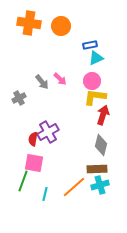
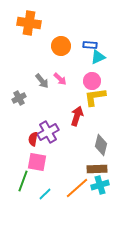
orange circle: moved 20 px down
blue rectangle: rotated 16 degrees clockwise
cyan triangle: moved 2 px right, 1 px up
gray arrow: moved 1 px up
yellow L-shape: rotated 15 degrees counterclockwise
red arrow: moved 26 px left, 1 px down
pink square: moved 3 px right, 1 px up
orange line: moved 3 px right, 1 px down
cyan line: rotated 32 degrees clockwise
